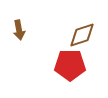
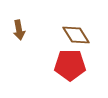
brown diamond: moved 6 px left; rotated 76 degrees clockwise
